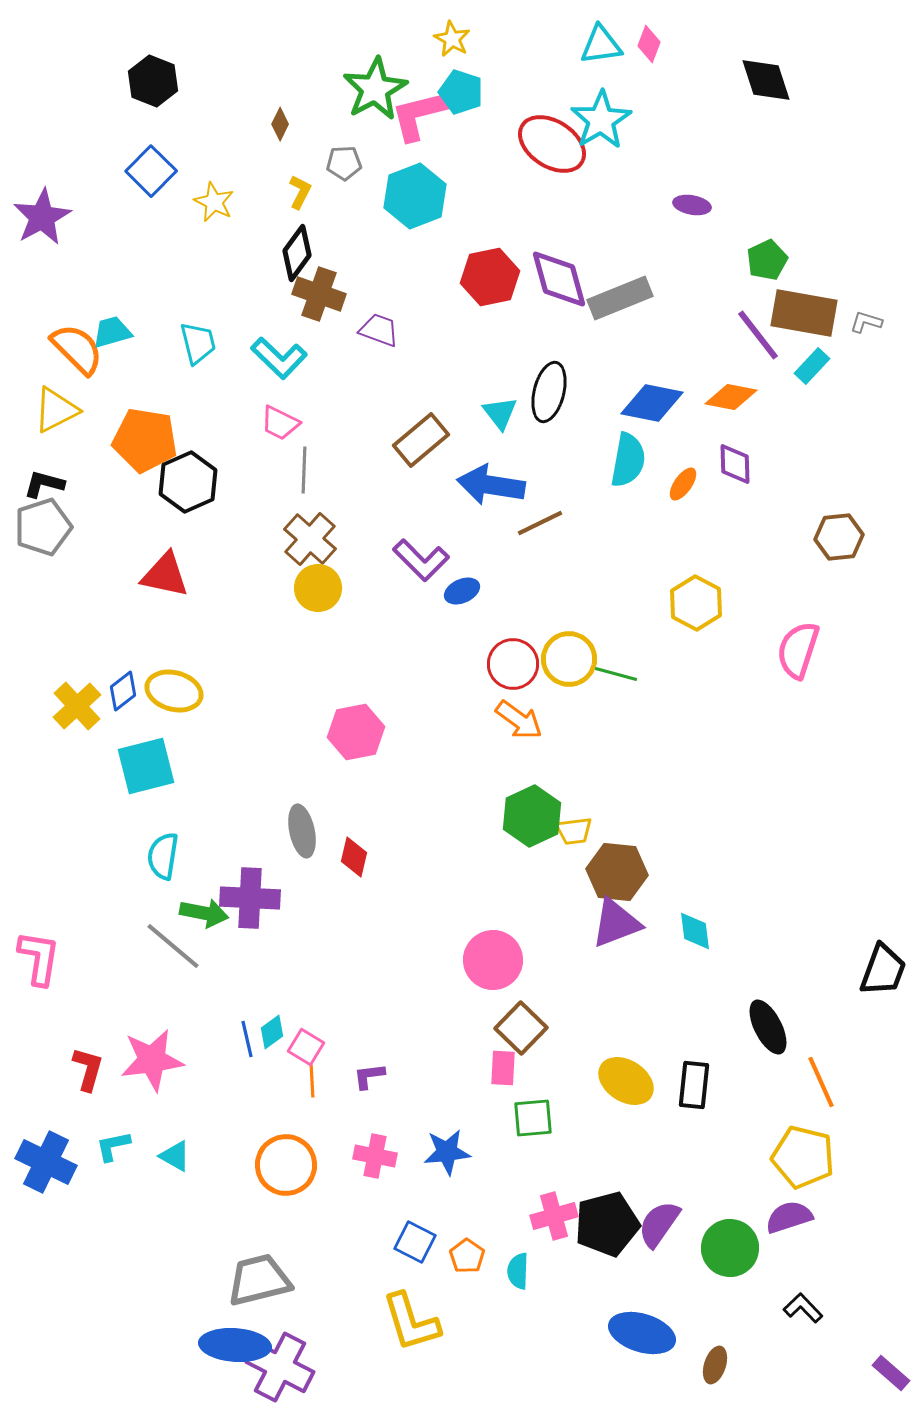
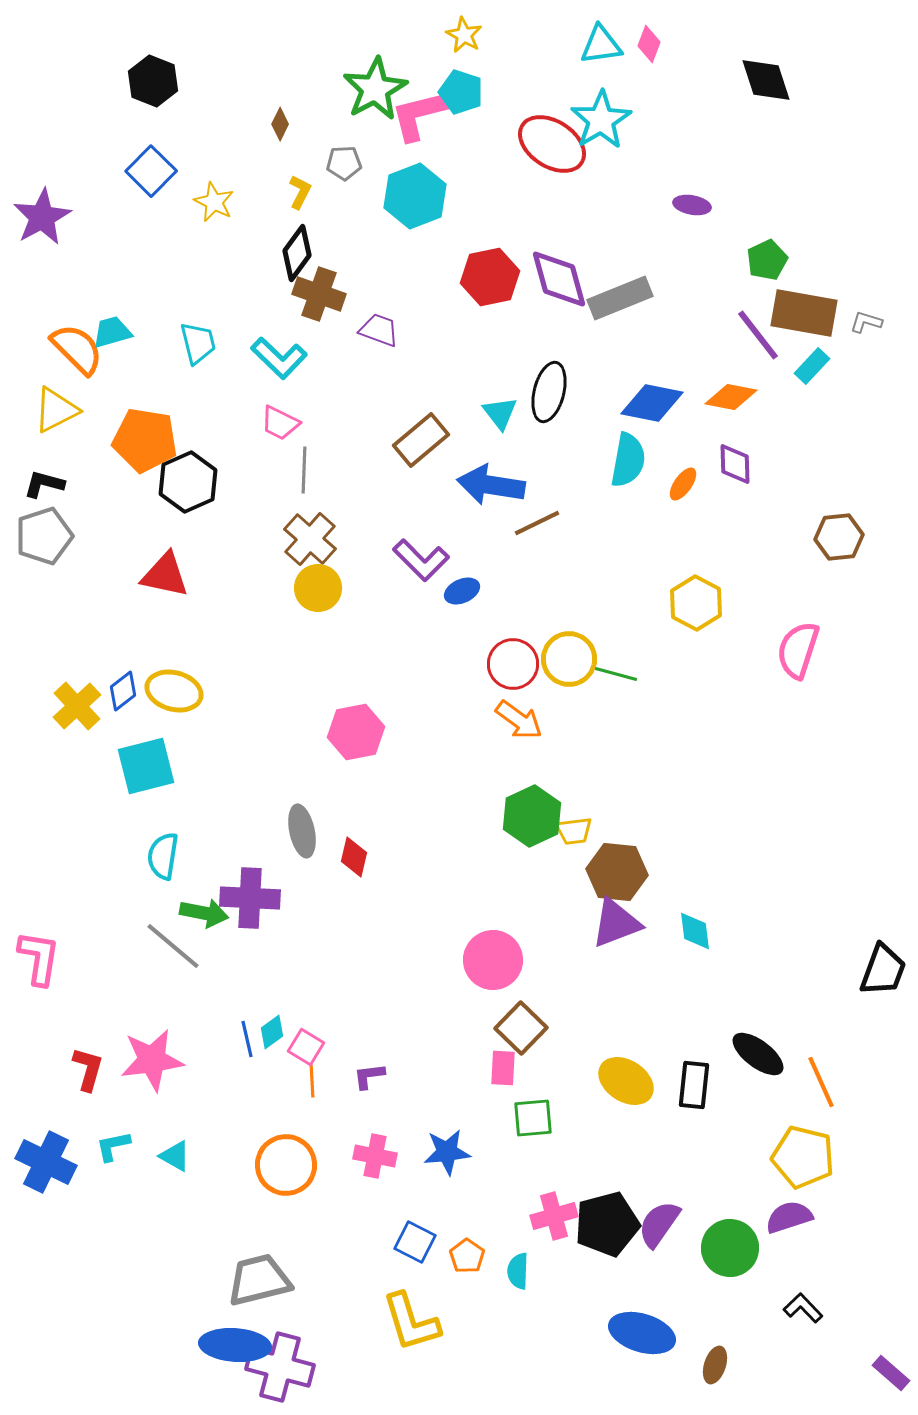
yellow star at (452, 39): moved 12 px right, 4 px up
brown line at (540, 523): moved 3 px left
gray pentagon at (43, 527): moved 1 px right, 9 px down
black ellipse at (768, 1027): moved 10 px left, 27 px down; rotated 26 degrees counterclockwise
purple cross at (280, 1367): rotated 12 degrees counterclockwise
